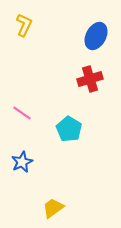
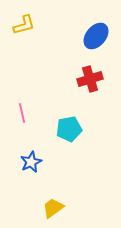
yellow L-shape: rotated 50 degrees clockwise
blue ellipse: rotated 12 degrees clockwise
pink line: rotated 42 degrees clockwise
cyan pentagon: rotated 30 degrees clockwise
blue star: moved 9 px right
